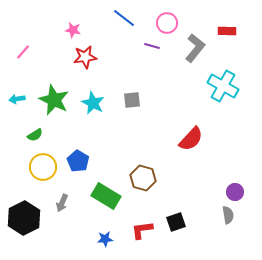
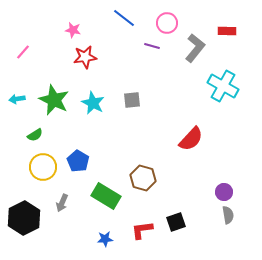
purple circle: moved 11 px left
